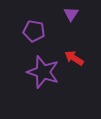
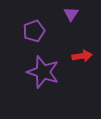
purple pentagon: rotated 30 degrees counterclockwise
red arrow: moved 8 px right, 2 px up; rotated 138 degrees clockwise
